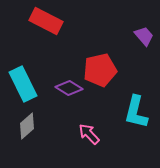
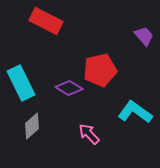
cyan rectangle: moved 2 px left, 1 px up
cyan L-shape: moved 1 px left; rotated 112 degrees clockwise
gray diamond: moved 5 px right
